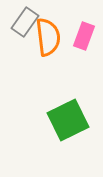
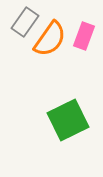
orange semicircle: moved 2 px right, 2 px down; rotated 42 degrees clockwise
